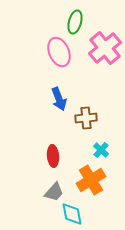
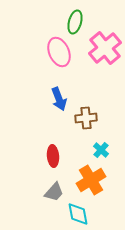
cyan diamond: moved 6 px right
